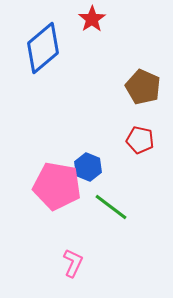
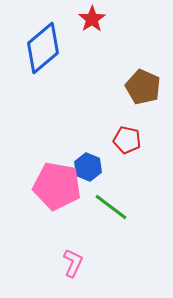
red pentagon: moved 13 px left
